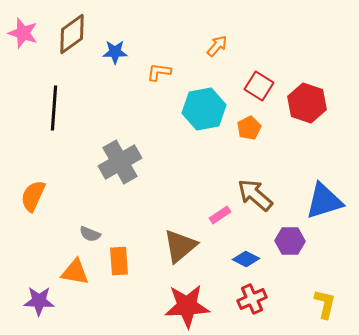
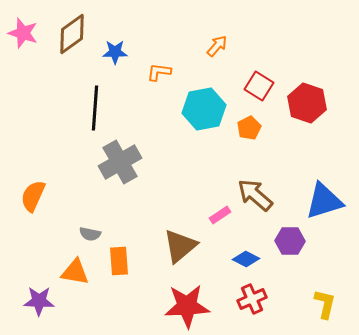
black line: moved 41 px right
gray semicircle: rotated 10 degrees counterclockwise
